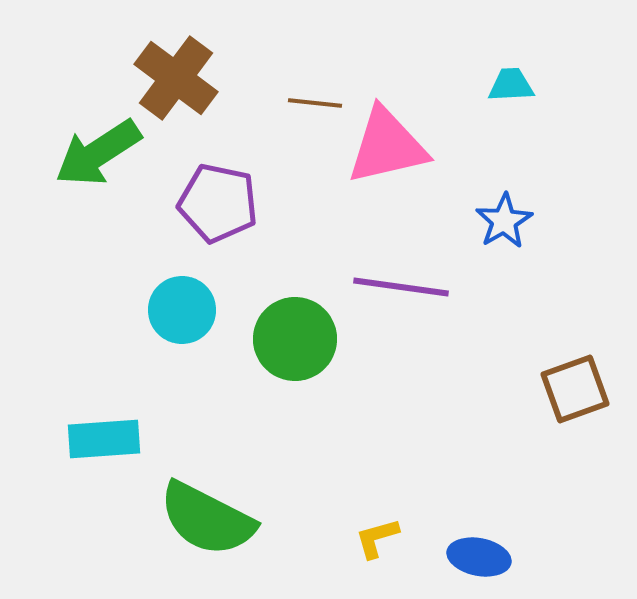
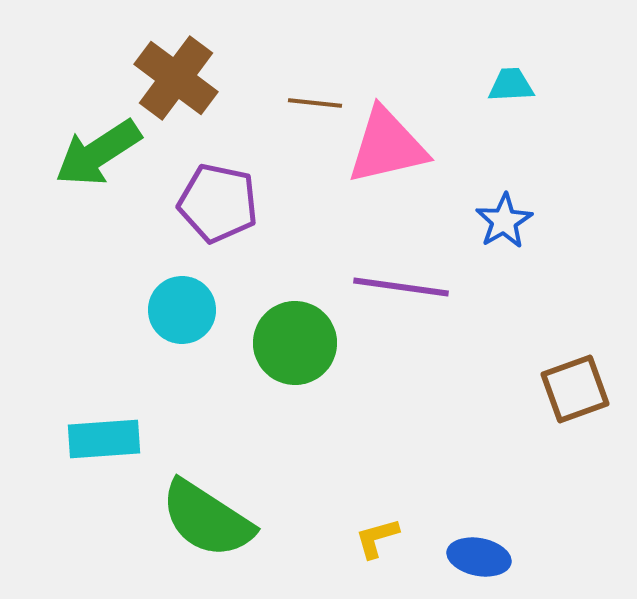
green circle: moved 4 px down
green semicircle: rotated 6 degrees clockwise
